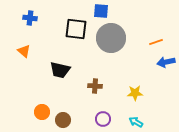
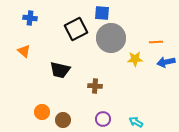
blue square: moved 1 px right, 2 px down
black square: rotated 35 degrees counterclockwise
orange line: rotated 16 degrees clockwise
yellow star: moved 34 px up
